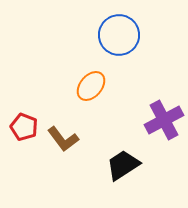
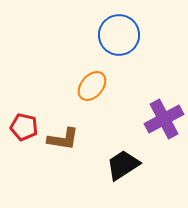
orange ellipse: moved 1 px right
purple cross: moved 1 px up
red pentagon: rotated 8 degrees counterclockwise
brown L-shape: rotated 44 degrees counterclockwise
